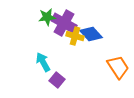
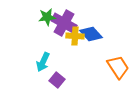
yellow cross: rotated 12 degrees counterclockwise
cyan arrow: rotated 126 degrees counterclockwise
